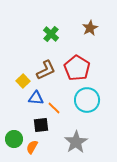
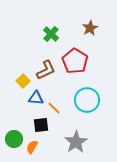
red pentagon: moved 2 px left, 7 px up
